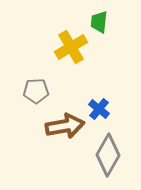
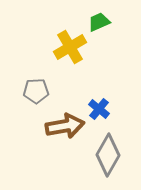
green trapezoid: rotated 60 degrees clockwise
yellow cross: moved 1 px left
